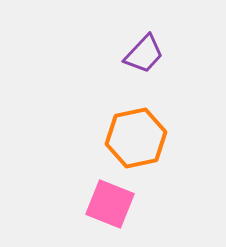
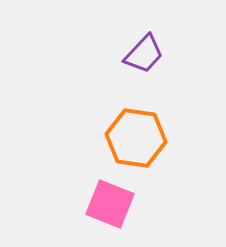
orange hexagon: rotated 20 degrees clockwise
